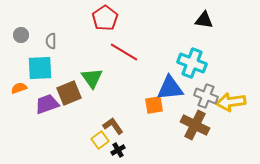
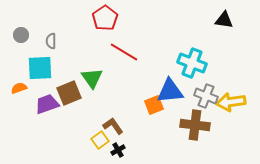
black triangle: moved 20 px right
blue triangle: moved 3 px down
orange square: rotated 12 degrees counterclockwise
brown cross: rotated 20 degrees counterclockwise
